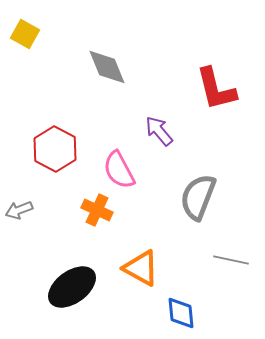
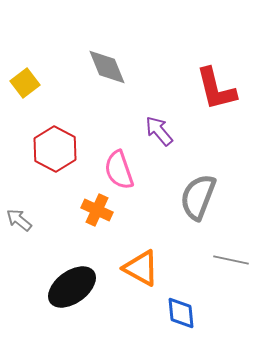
yellow square: moved 49 px down; rotated 24 degrees clockwise
pink semicircle: rotated 9 degrees clockwise
gray arrow: moved 10 px down; rotated 60 degrees clockwise
